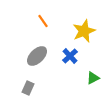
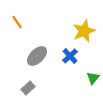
orange line: moved 26 px left, 1 px down
green triangle: rotated 24 degrees counterclockwise
gray rectangle: rotated 24 degrees clockwise
